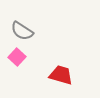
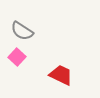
red trapezoid: rotated 10 degrees clockwise
